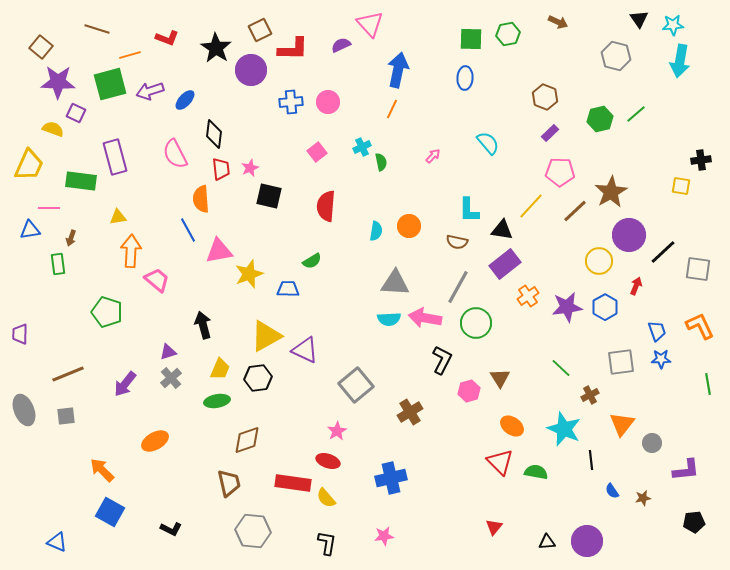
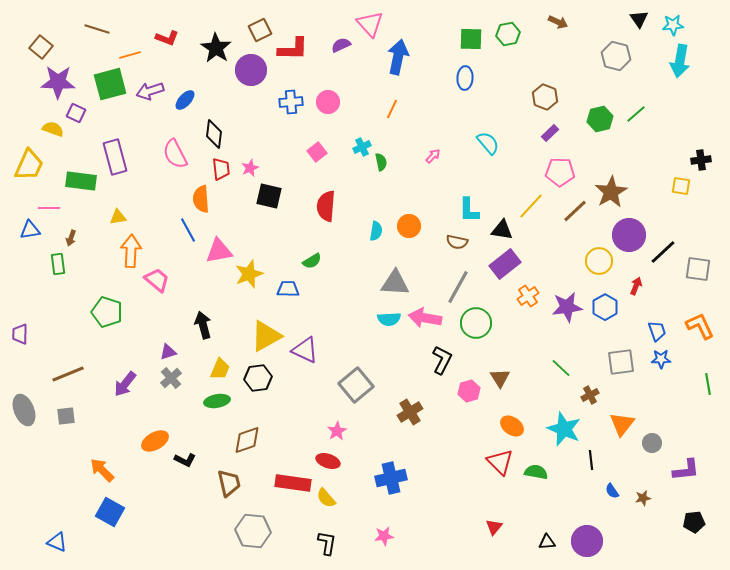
blue arrow at (398, 70): moved 13 px up
black L-shape at (171, 529): moved 14 px right, 69 px up
